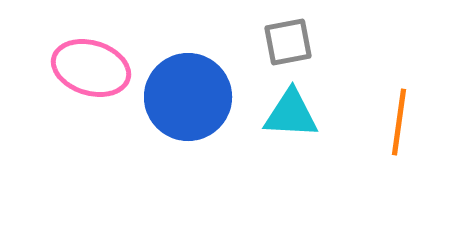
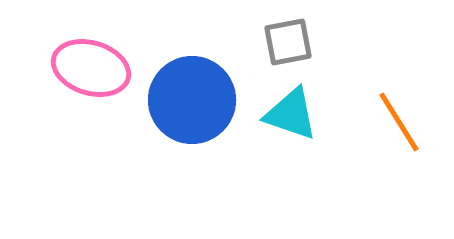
blue circle: moved 4 px right, 3 px down
cyan triangle: rotated 16 degrees clockwise
orange line: rotated 40 degrees counterclockwise
